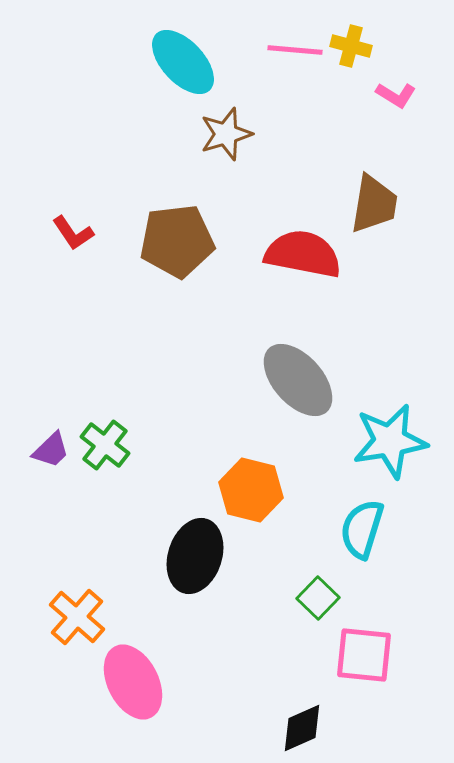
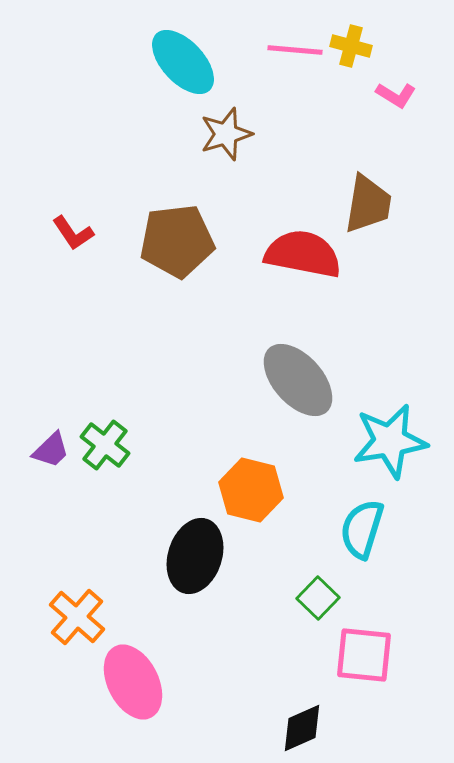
brown trapezoid: moved 6 px left
